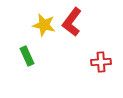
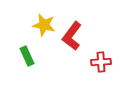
red L-shape: moved 14 px down
